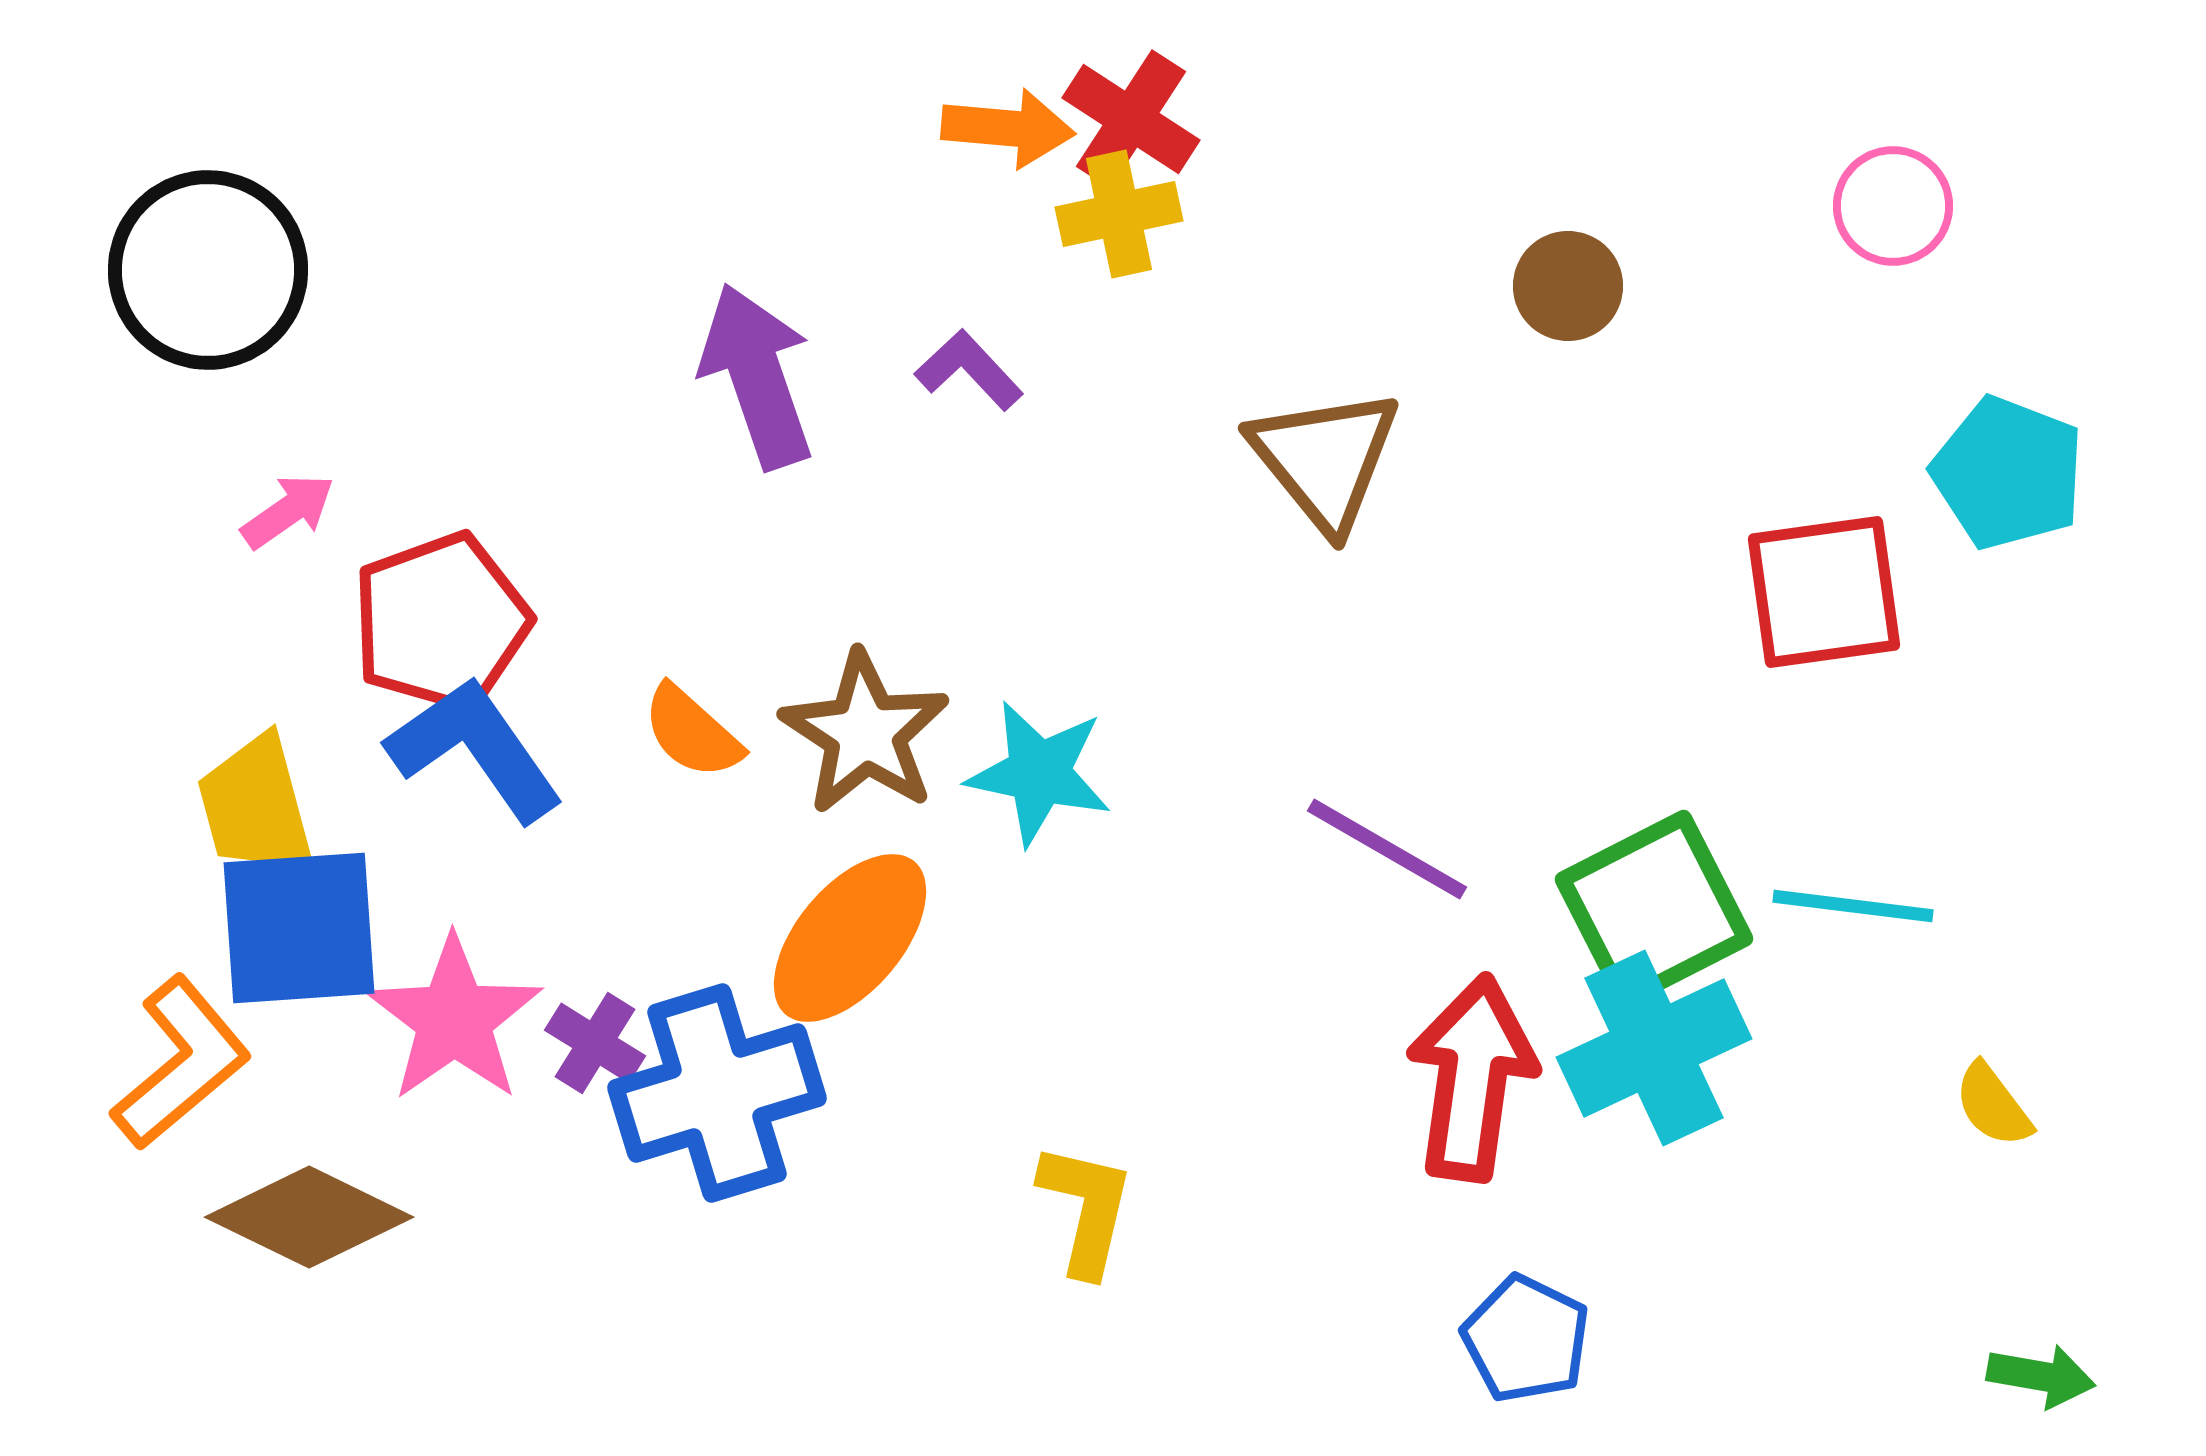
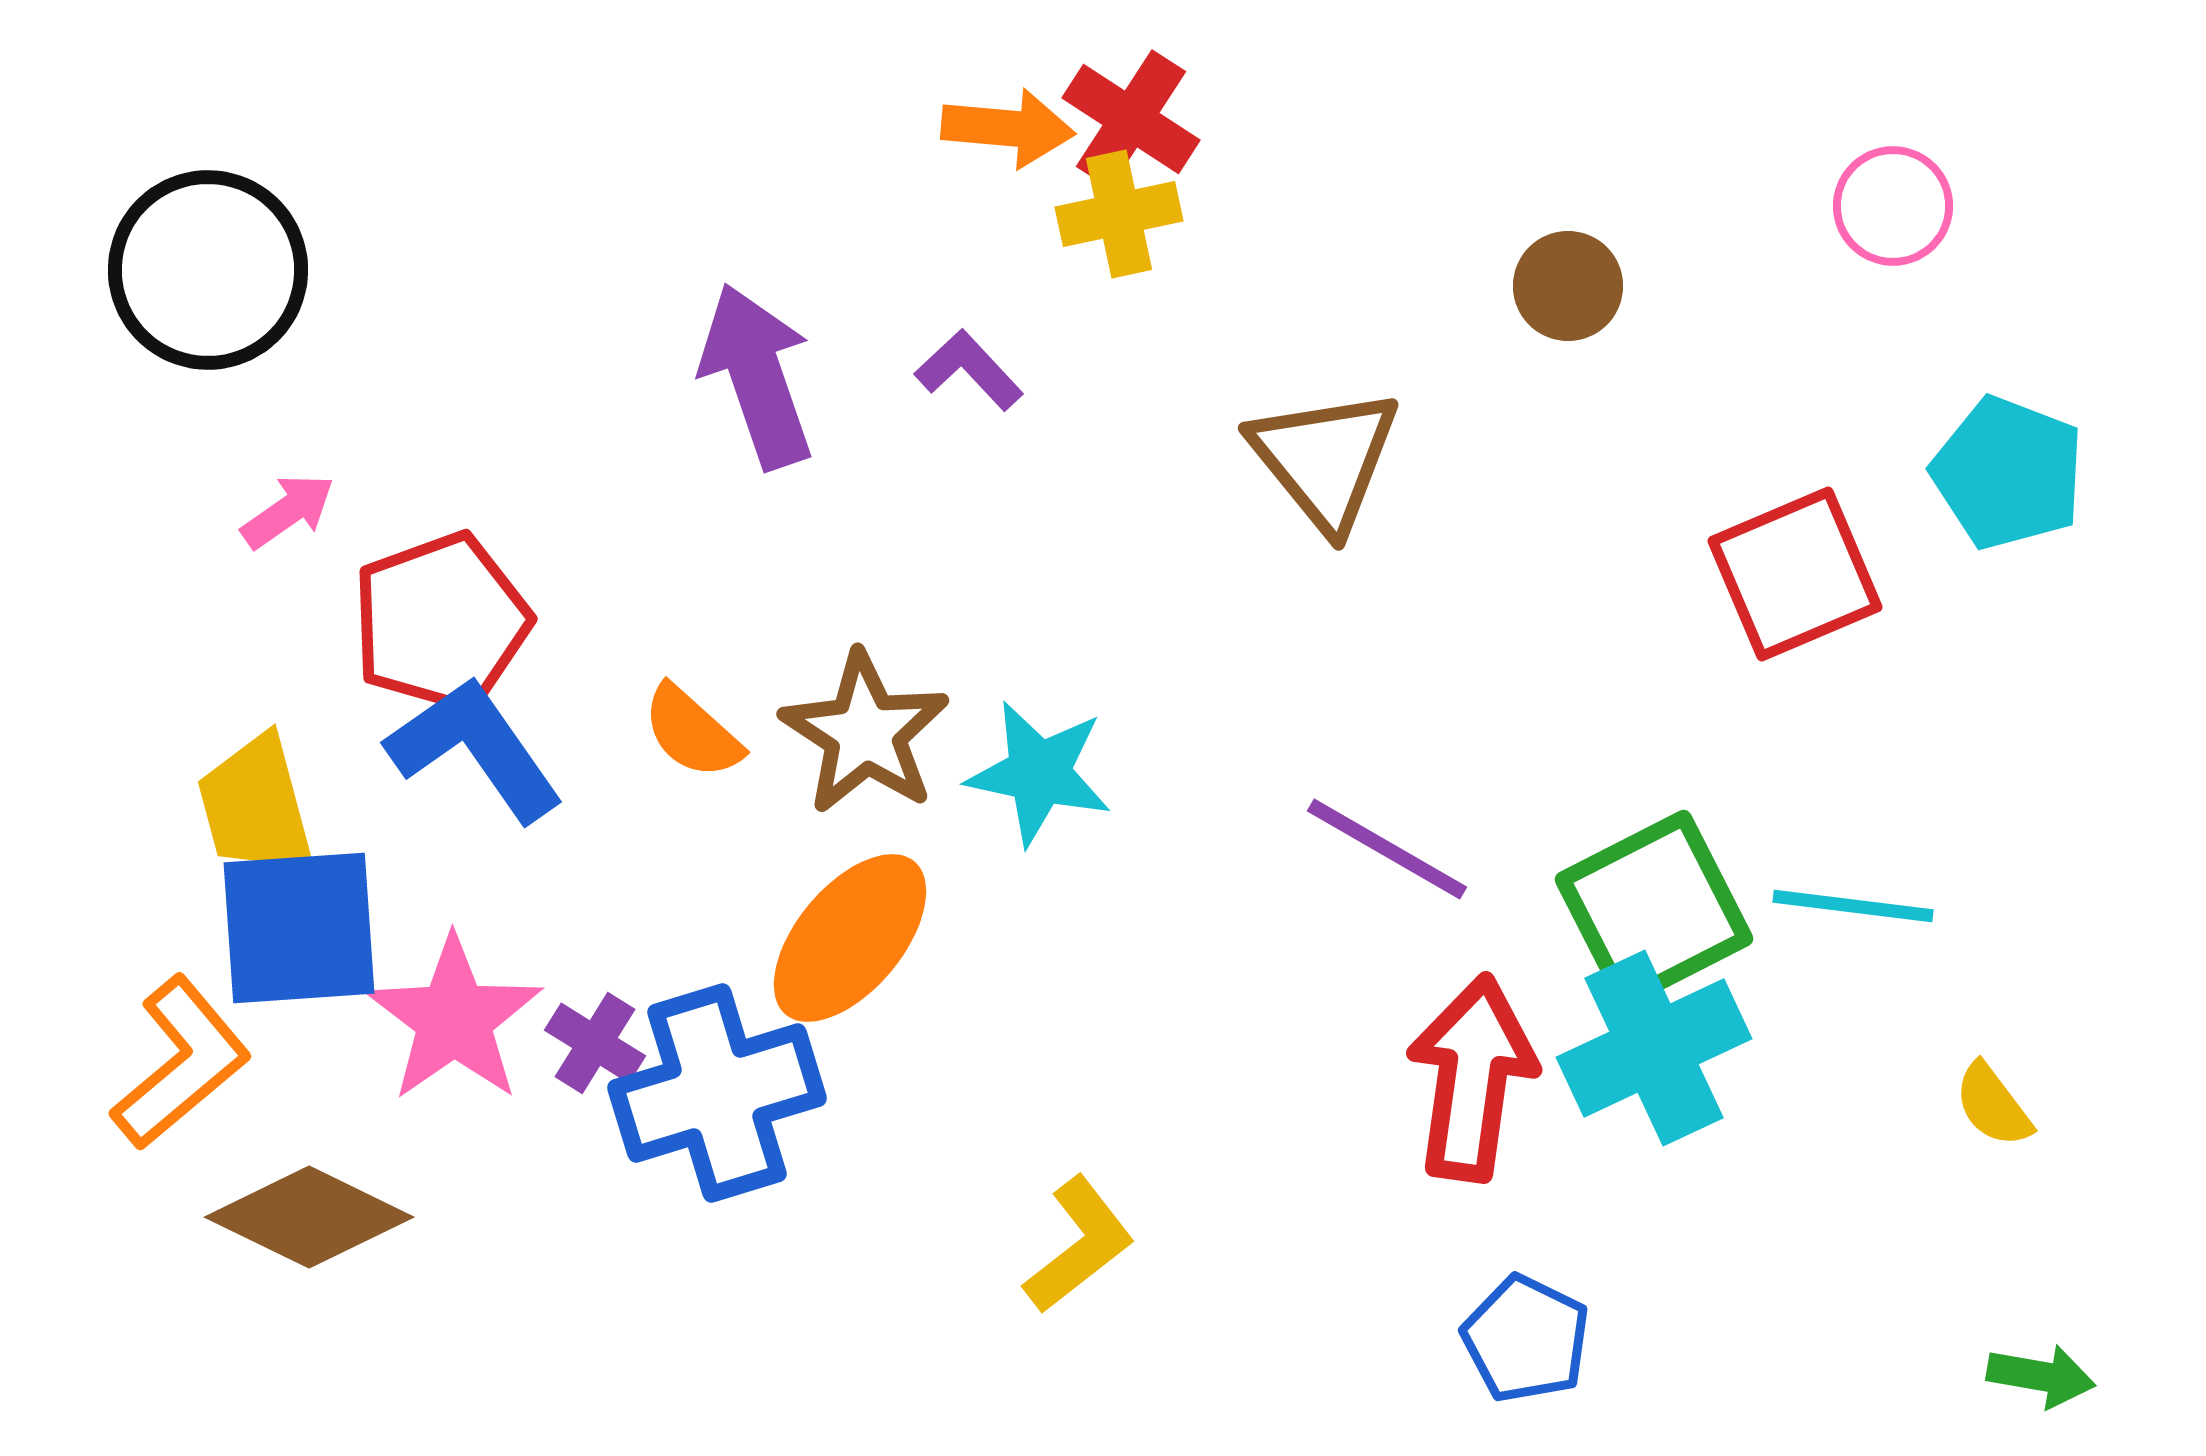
red square: moved 29 px left, 18 px up; rotated 15 degrees counterclockwise
yellow L-shape: moved 7 px left, 36 px down; rotated 39 degrees clockwise
